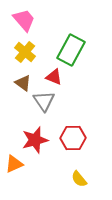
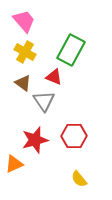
pink trapezoid: moved 1 px down
yellow cross: rotated 10 degrees counterclockwise
red hexagon: moved 1 px right, 2 px up
